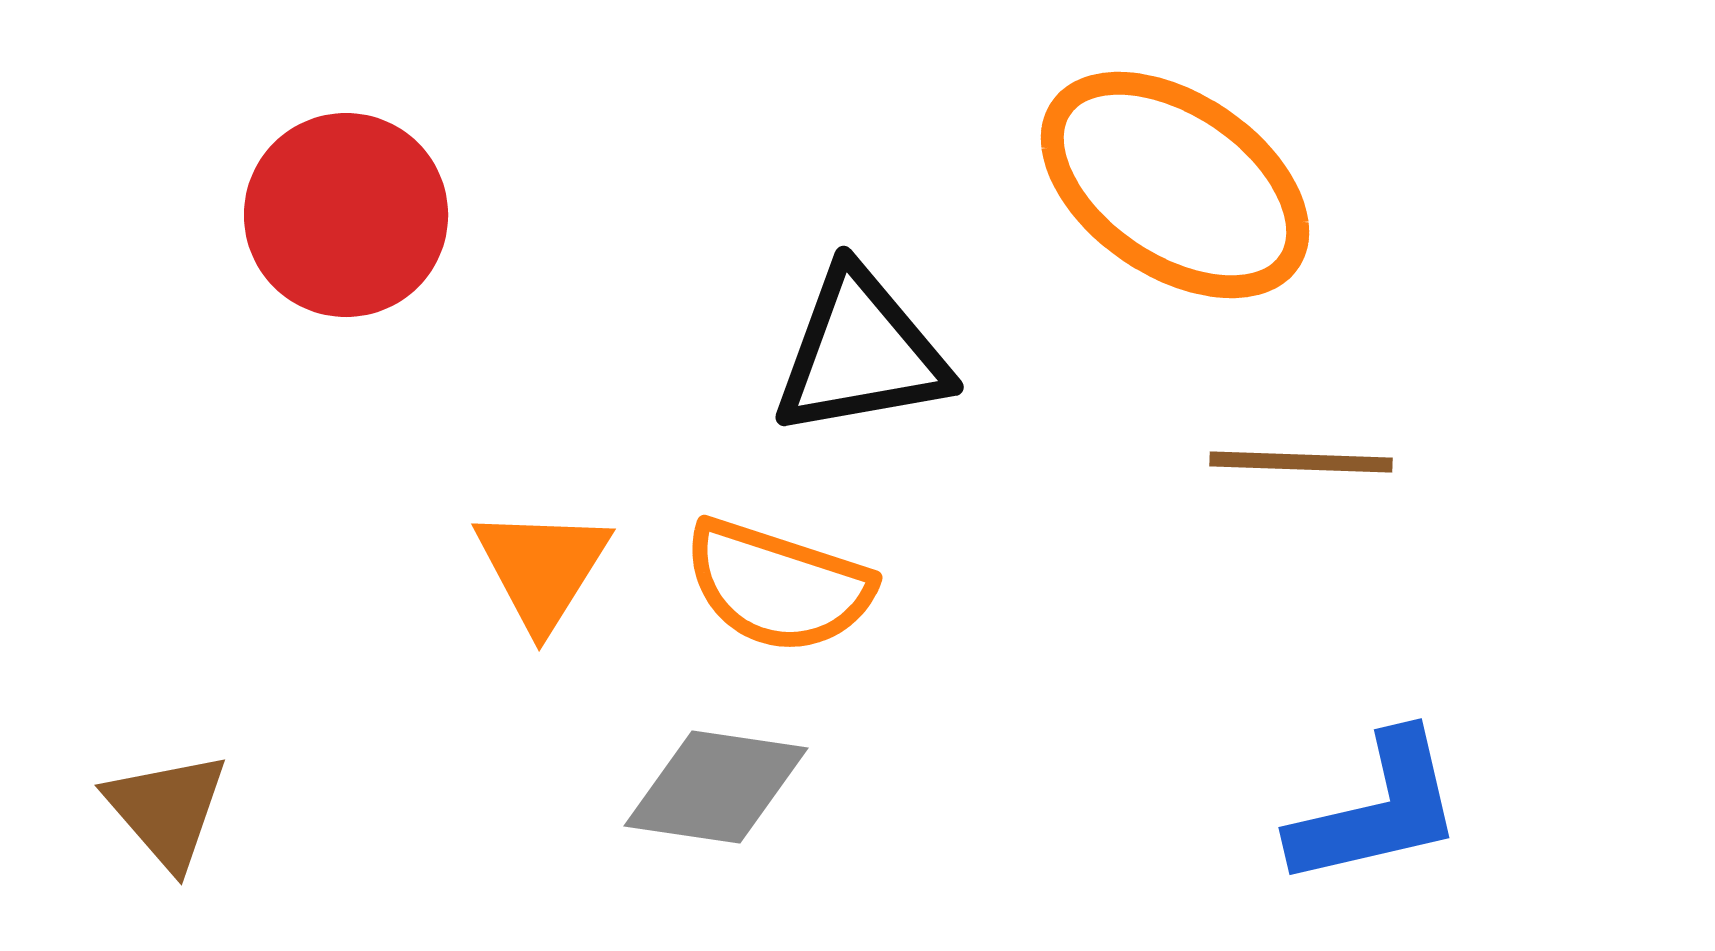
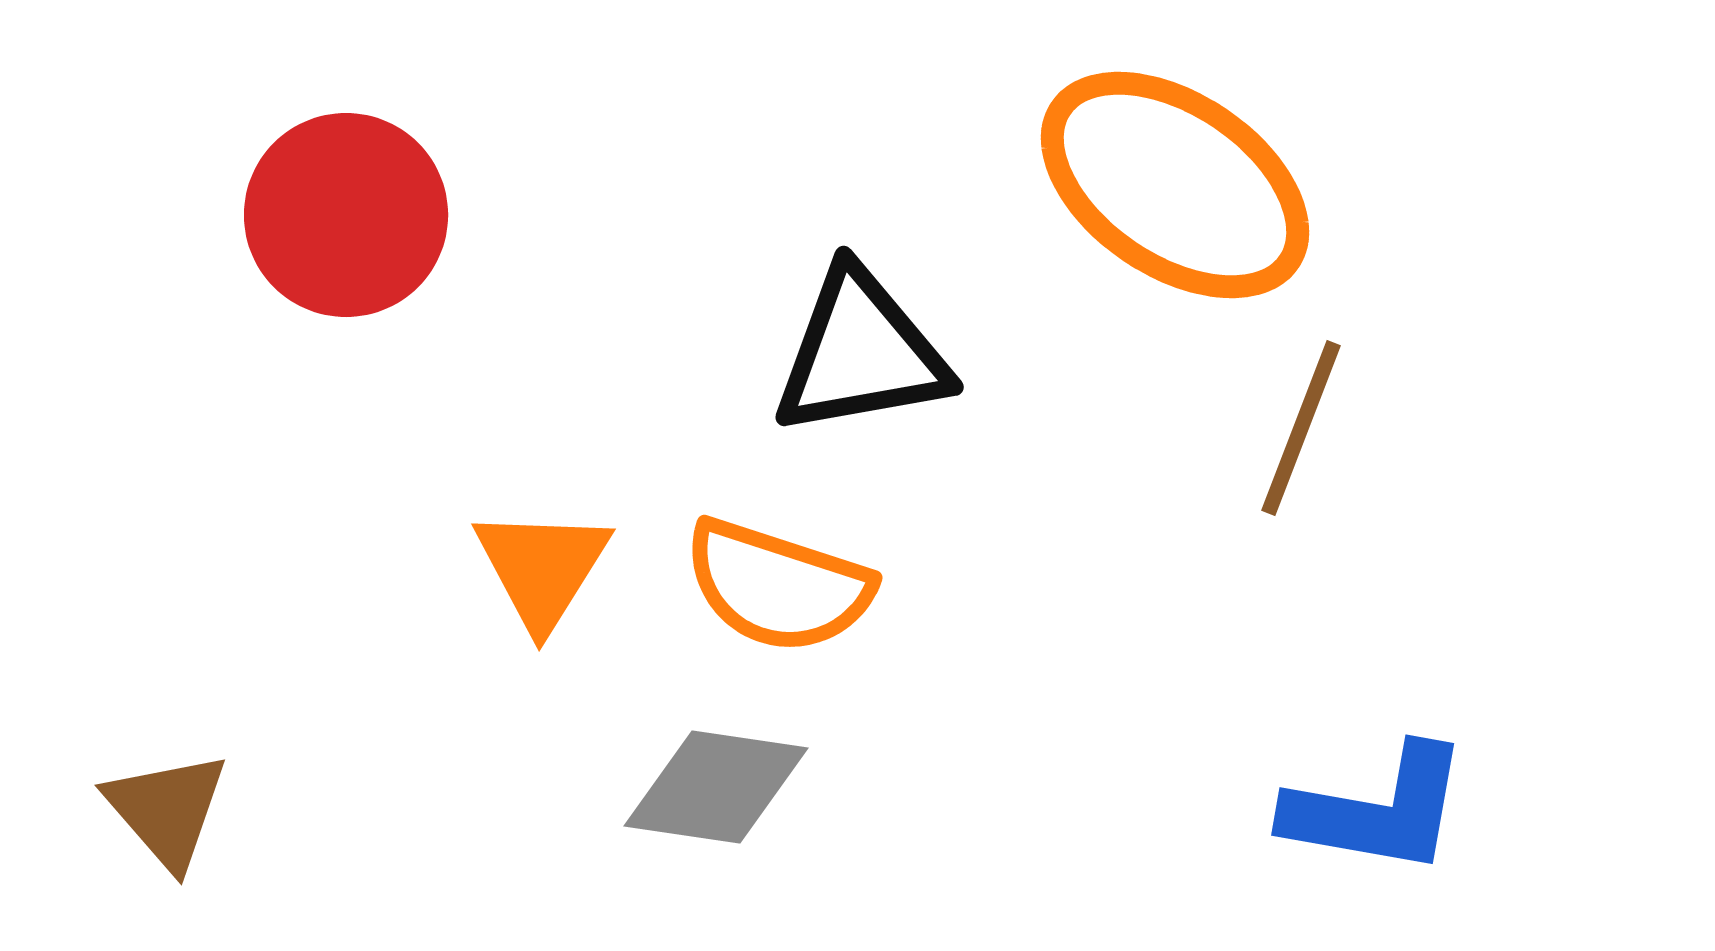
brown line: moved 34 px up; rotated 71 degrees counterclockwise
blue L-shape: rotated 23 degrees clockwise
